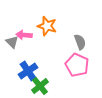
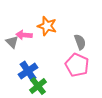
green cross: moved 2 px left
